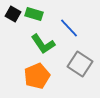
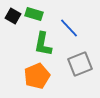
black square: moved 2 px down
green L-shape: rotated 45 degrees clockwise
gray square: rotated 35 degrees clockwise
